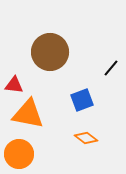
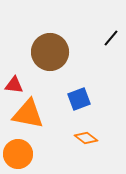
black line: moved 30 px up
blue square: moved 3 px left, 1 px up
orange circle: moved 1 px left
